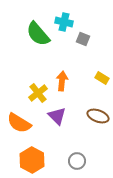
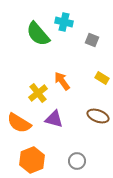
gray square: moved 9 px right, 1 px down
orange arrow: rotated 42 degrees counterclockwise
purple triangle: moved 3 px left, 3 px down; rotated 30 degrees counterclockwise
orange hexagon: rotated 10 degrees clockwise
